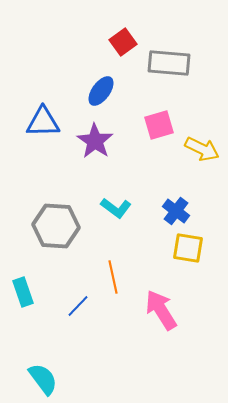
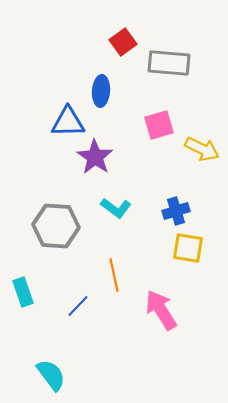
blue ellipse: rotated 32 degrees counterclockwise
blue triangle: moved 25 px right
purple star: moved 16 px down
blue cross: rotated 36 degrees clockwise
orange line: moved 1 px right, 2 px up
cyan semicircle: moved 8 px right, 4 px up
